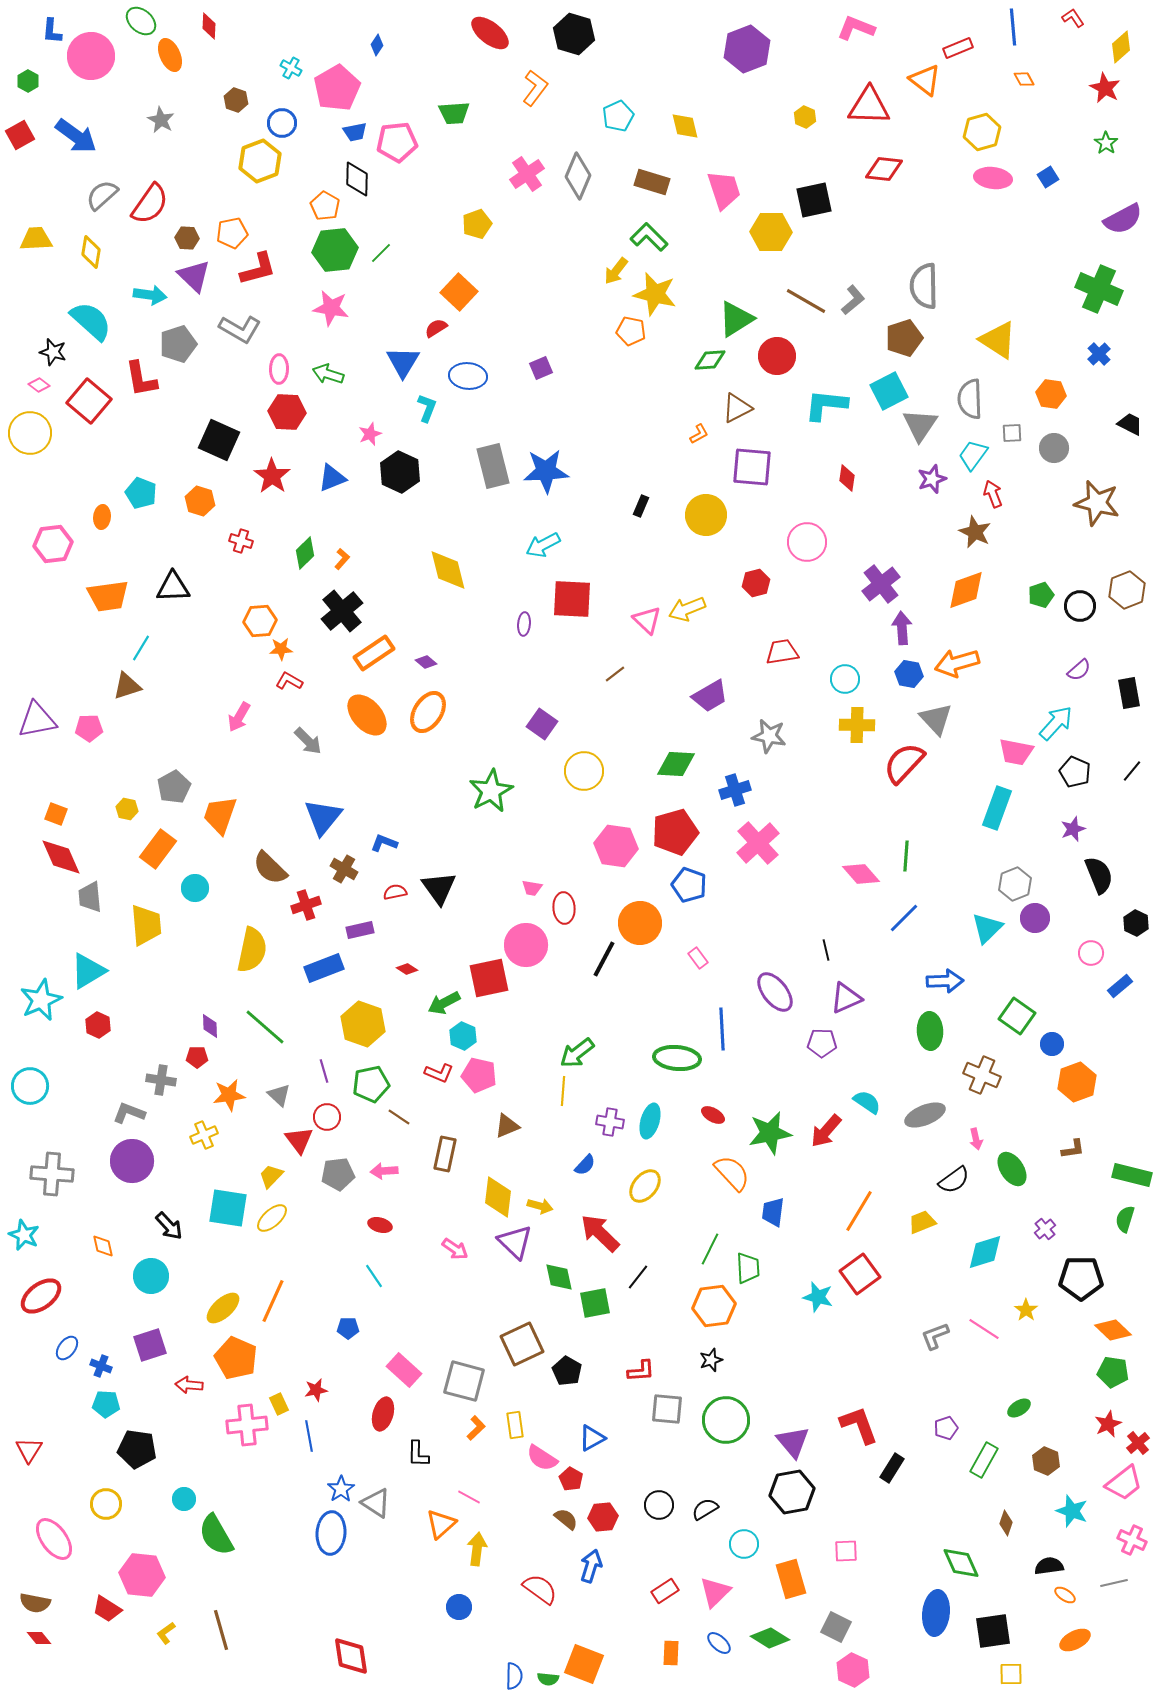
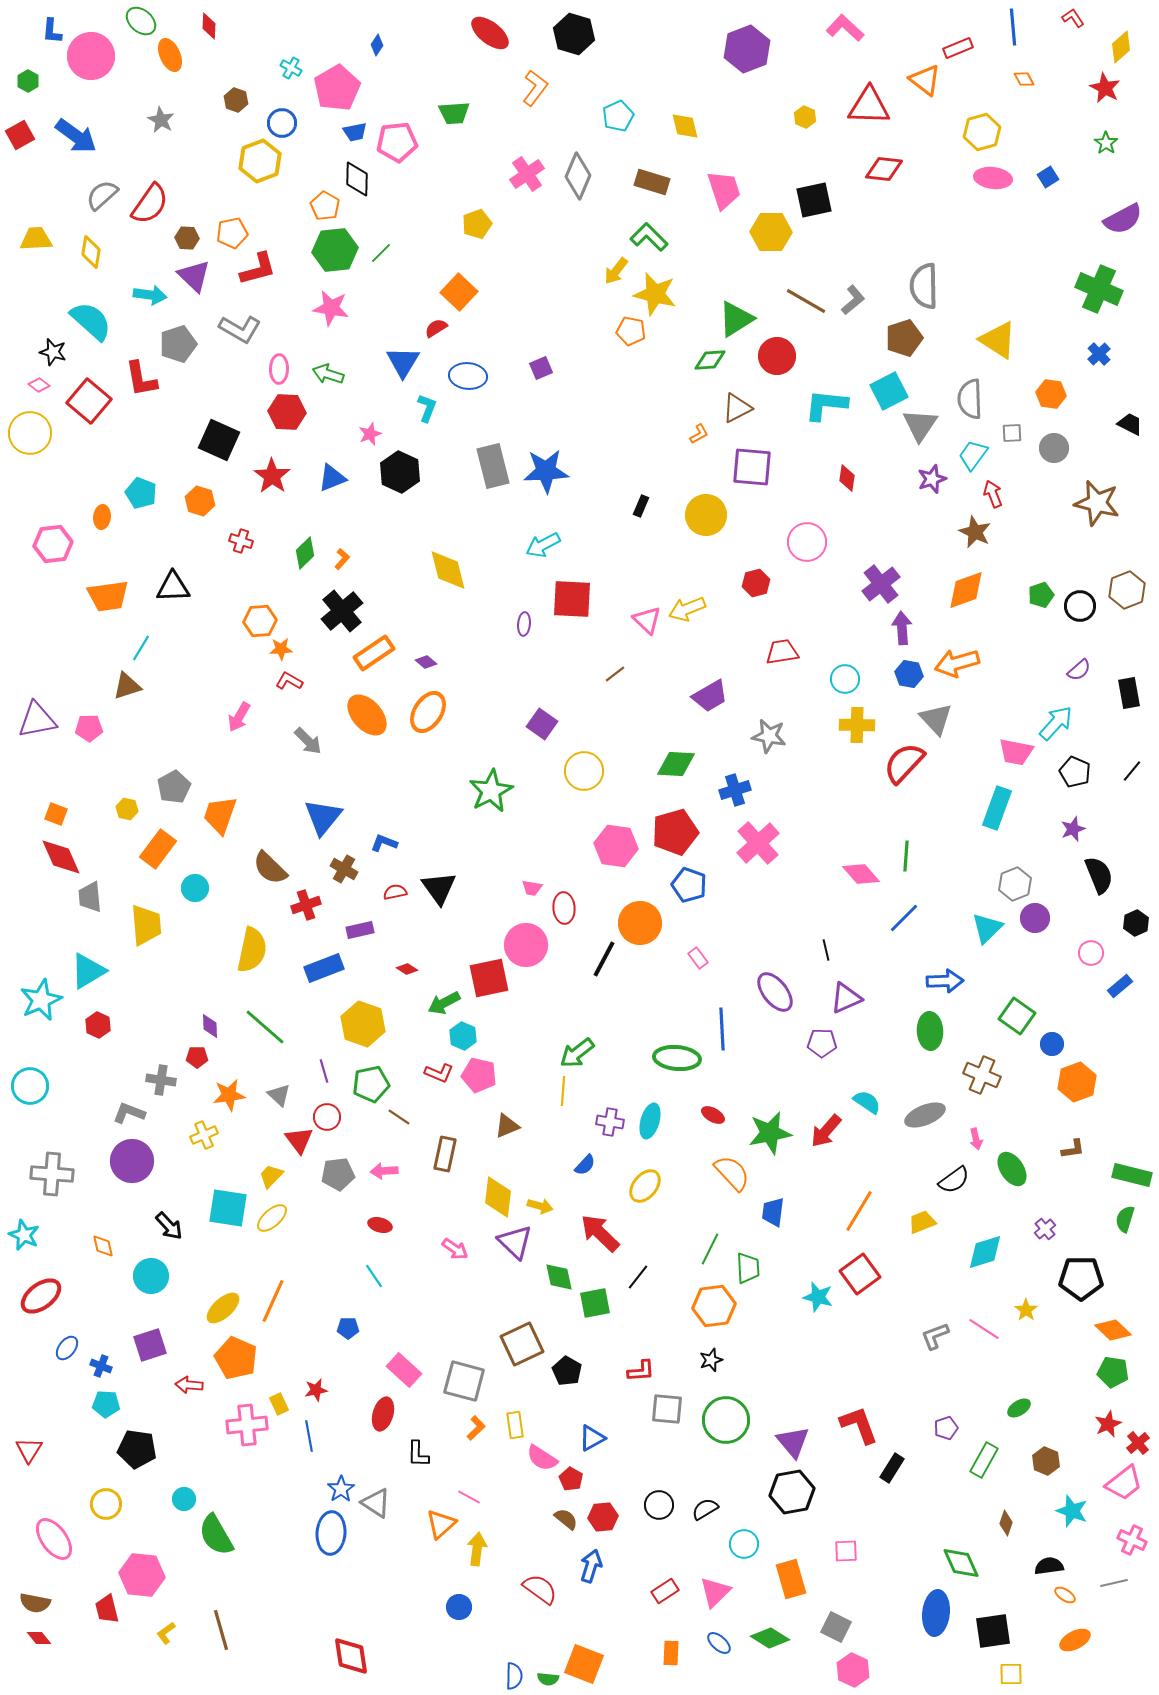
pink L-shape at (856, 28): moved 11 px left; rotated 21 degrees clockwise
black hexagon at (1136, 923): rotated 10 degrees clockwise
red trapezoid at (107, 1609): rotated 44 degrees clockwise
